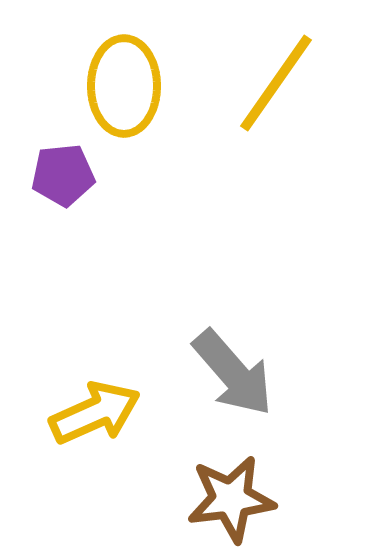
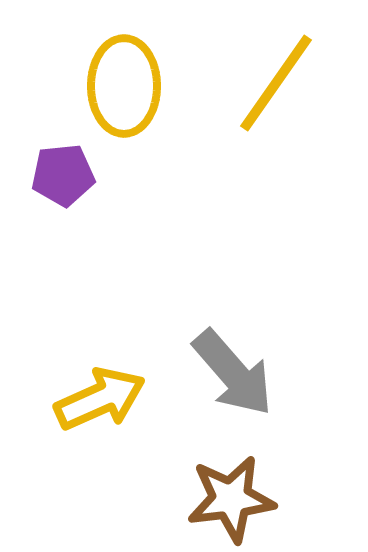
yellow arrow: moved 5 px right, 14 px up
